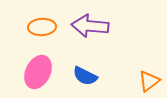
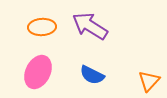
purple arrow: rotated 27 degrees clockwise
blue semicircle: moved 7 px right, 1 px up
orange triangle: rotated 10 degrees counterclockwise
